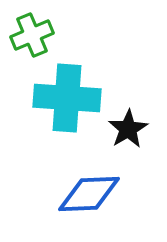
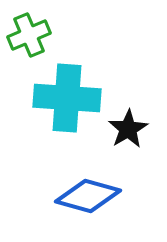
green cross: moved 3 px left
blue diamond: moved 1 px left, 2 px down; rotated 18 degrees clockwise
